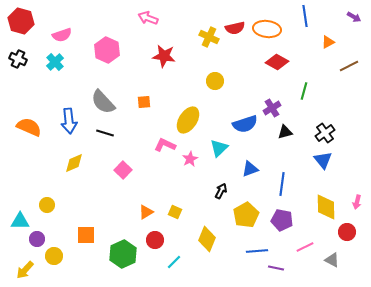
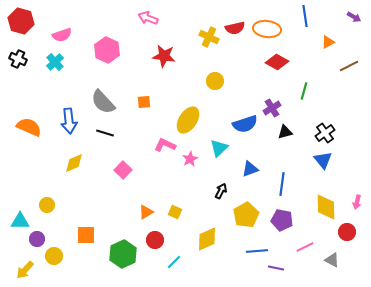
yellow diamond at (207, 239): rotated 45 degrees clockwise
